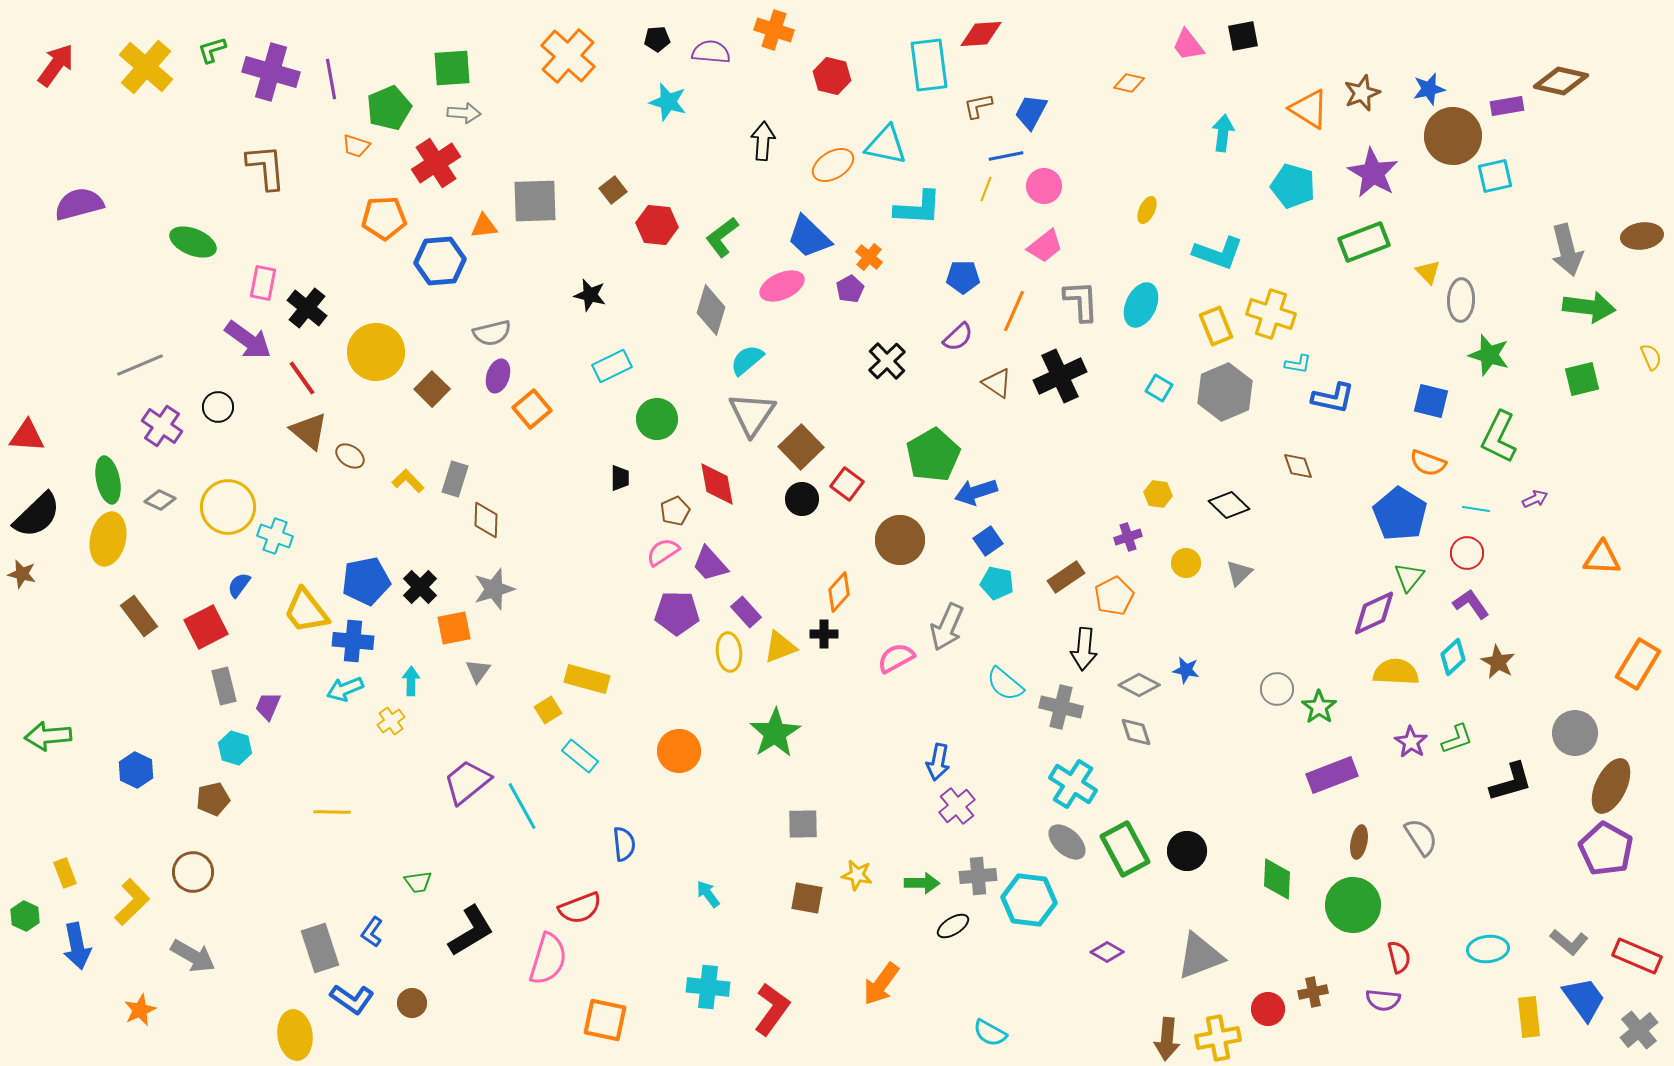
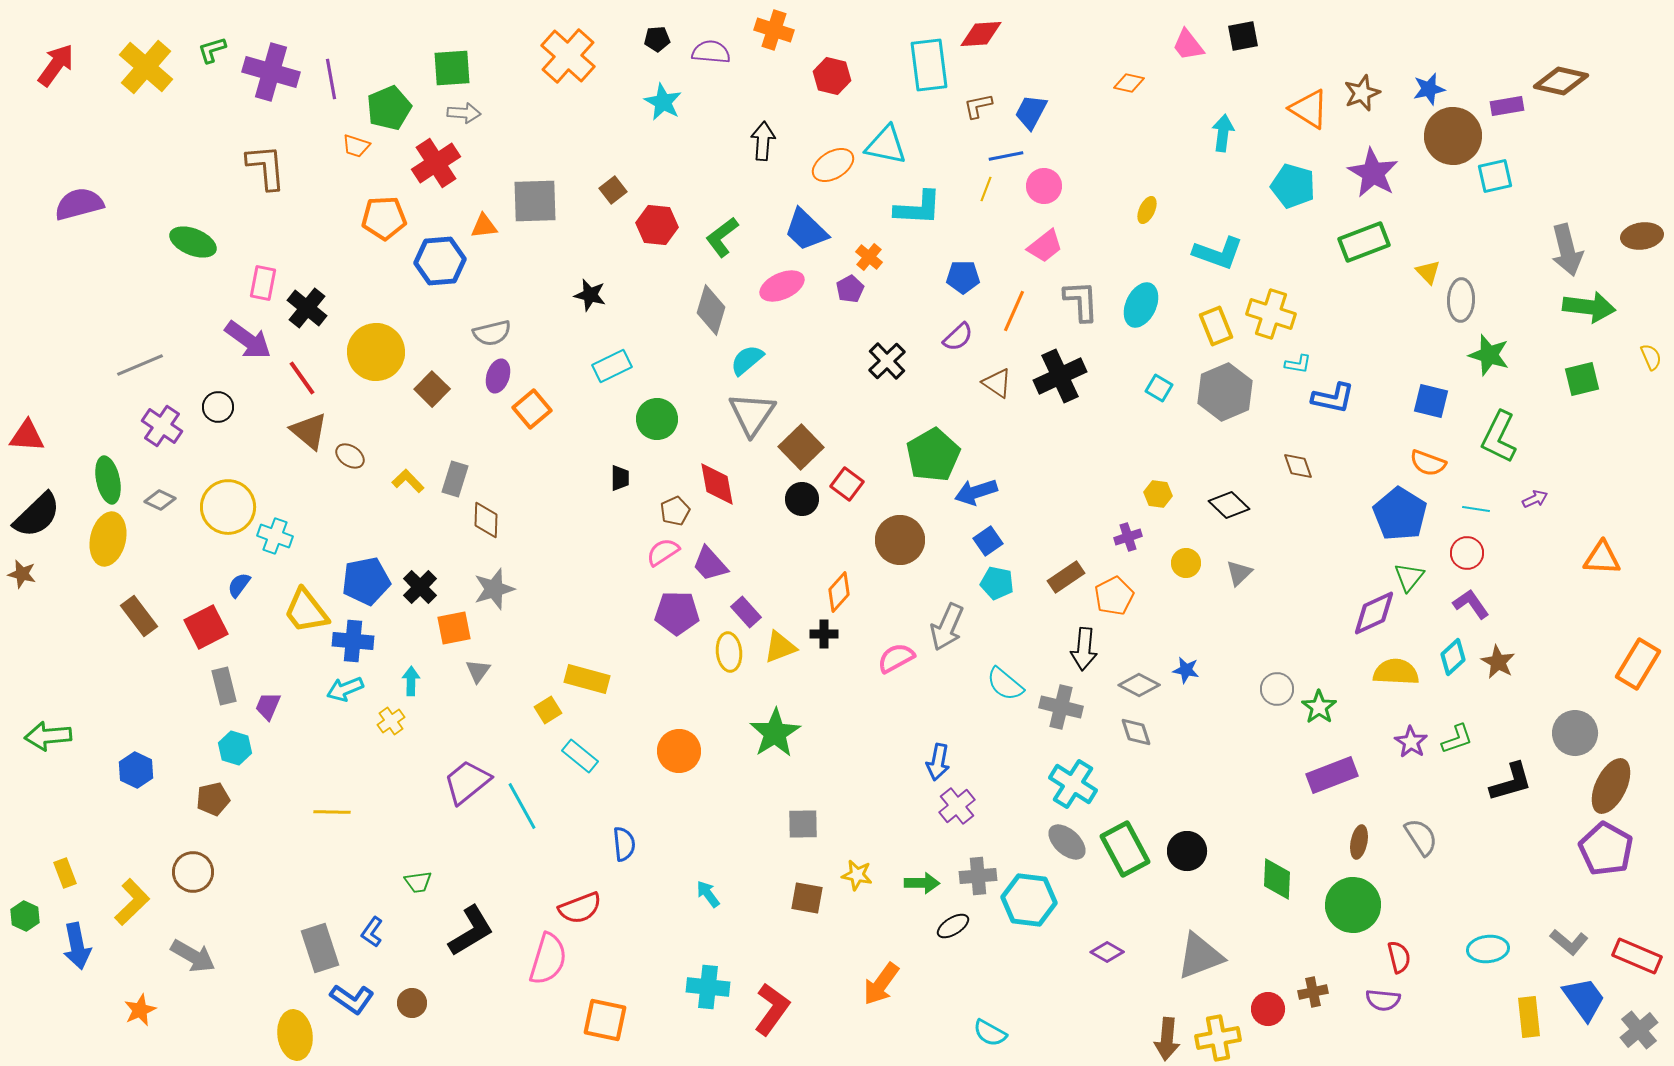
cyan star at (668, 102): moved 5 px left; rotated 12 degrees clockwise
blue trapezoid at (809, 237): moved 3 px left, 7 px up
